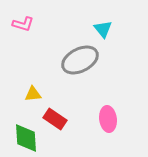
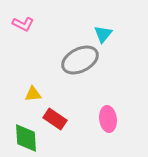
pink L-shape: rotated 10 degrees clockwise
cyan triangle: moved 5 px down; rotated 18 degrees clockwise
